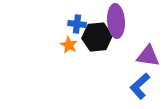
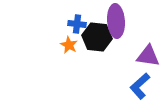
black hexagon: rotated 12 degrees clockwise
